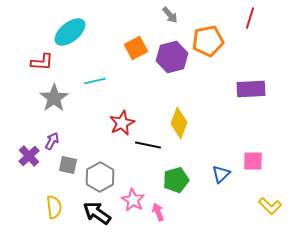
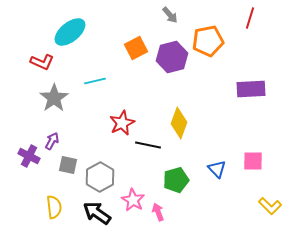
red L-shape: rotated 20 degrees clockwise
purple cross: rotated 20 degrees counterclockwise
blue triangle: moved 4 px left, 5 px up; rotated 30 degrees counterclockwise
